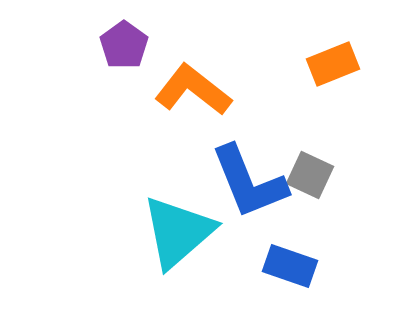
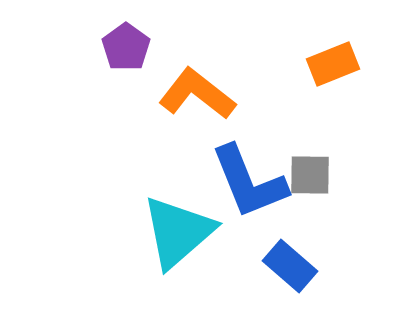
purple pentagon: moved 2 px right, 2 px down
orange L-shape: moved 4 px right, 4 px down
gray square: rotated 24 degrees counterclockwise
blue rectangle: rotated 22 degrees clockwise
